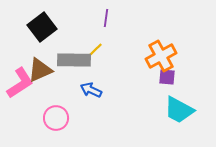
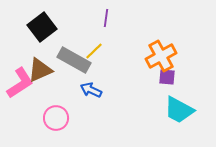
gray rectangle: rotated 28 degrees clockwise
